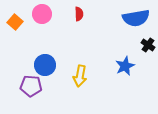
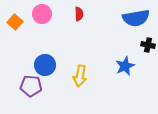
black cross: rotated 24 degrees counterclockwise
